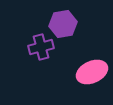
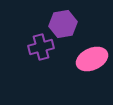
pink ellipse: moved 13 px up
